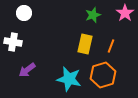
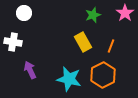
yellow rectangle: moved 2 px left, 2 px up; rotated 42 degrees counterclockwise
purple arrow: moved 3 px right; rotated 102 degrees clockwise
orange hexagon: rotated 10 degrees counterclockwise
